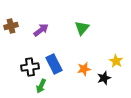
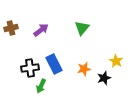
brown cross: moved 2 px down
black cross: moved 1 px down
